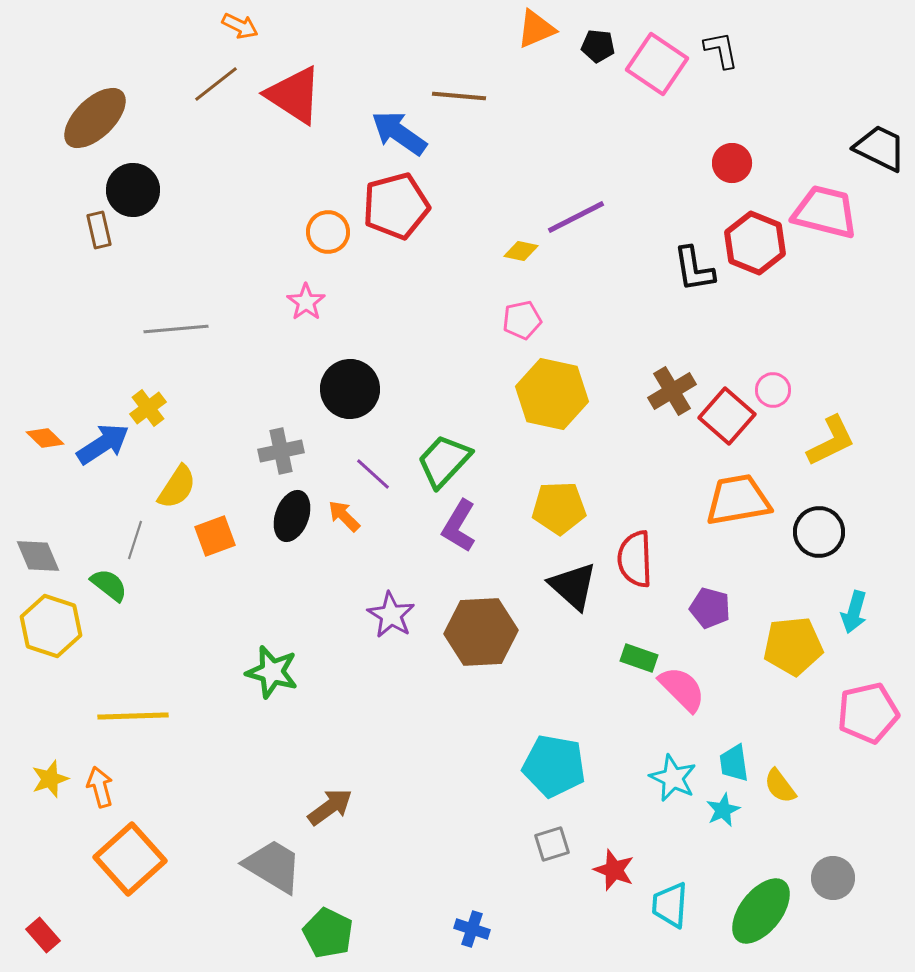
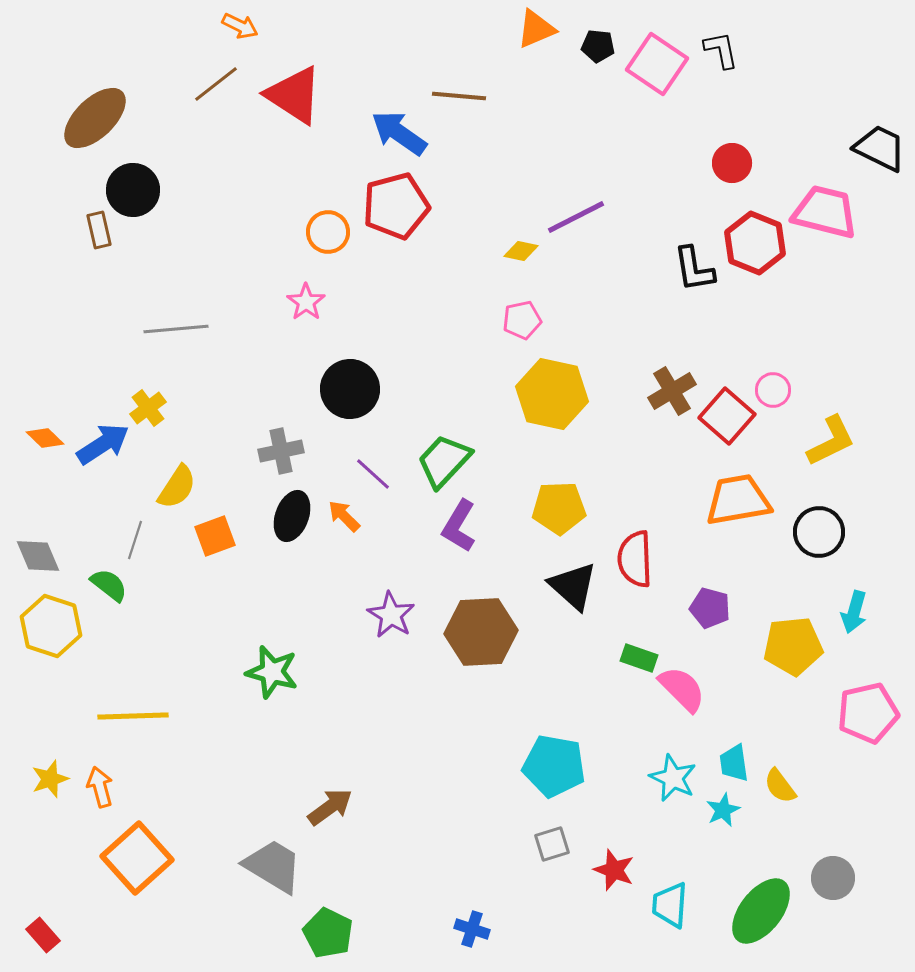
orange square at (130, 859): moved 7 px right, 1 px up
